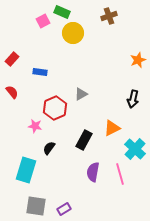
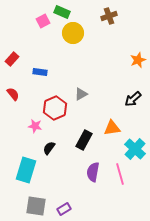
red semicircle: moved 1 px right, 2 px down
black arrow: rotated 36 degrees clockwise
orange triangle: rotated 18 degrees clockwise
